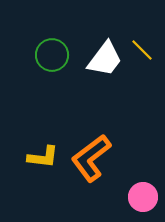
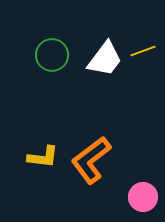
yellow line: moved 1 px right, 1 px down; rotated 65 degrees counterclockwise
orange L-shape: moved 2 px down
